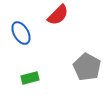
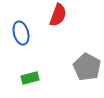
red semicircle: rotated 25 degrees counterclockwise
blue ellipse: rotated 15 degrees clockwise
